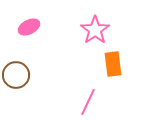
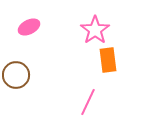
orange rectangle: moved 5 px left, 4 px up
